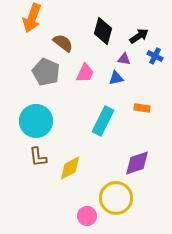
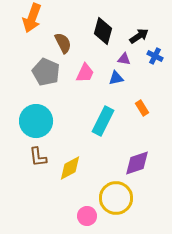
brown semicircle: rotated 25 degrees clockwise
orange rectangle: rotated 49 degrees clockwise
